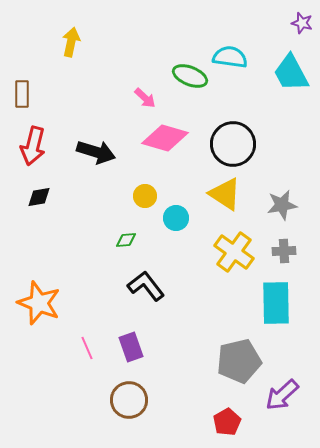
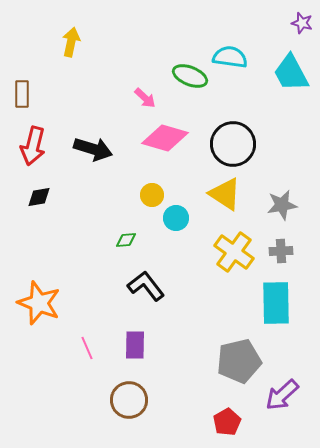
black arrow: moved 3 px left, 3 px up
yellow circle: moved 7 px right, 1 px up
gray cross: moved 3 px left
purple rectangle: moved 4 px right, 2 px up; rotated 20 degrees clockwise
